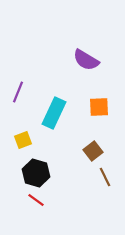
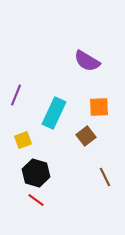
purple semicircle: moved 1 px right, 1 px down
purple line: moved 2 px left, 3 px down
brown square: moved 7 px left, 15 px up
